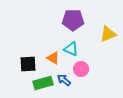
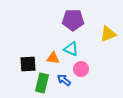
orange triangle: rotated 24 degrees counterclockwise
green rectangle: moved 1 px left; rotated 60 degrees counterclockwise
